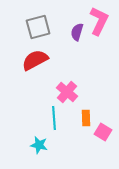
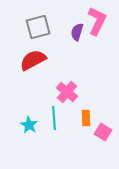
pink L-shape: moved 2 px left
red semicircle: moved 2 px left
cyan star: moved 10 px left, 20 px up; rotated 18 degrees clockwise
